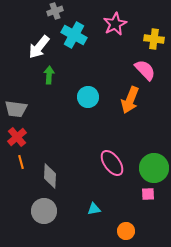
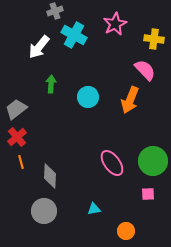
green arrow: moved 2 px right, 9 px down
gray trapezoid: rotated 135 degrees clockwise
green circle: moved 1 px left, 7 px up
